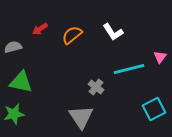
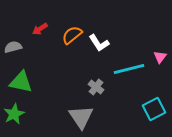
white L-shape: moved 14 px left, 11 px down
green star: rotated 15 degrees counterclockwise
